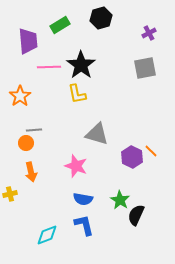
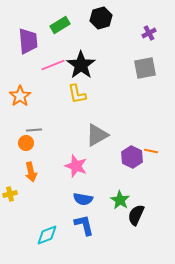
pink line: moved 4 px right, 2 px up; rotated 20 degrees counterclockwise
gray triangle: moved 1 px down; rotated 45 degrees counterclockwise
orange line: rotated 32 degrees counterclockwise
